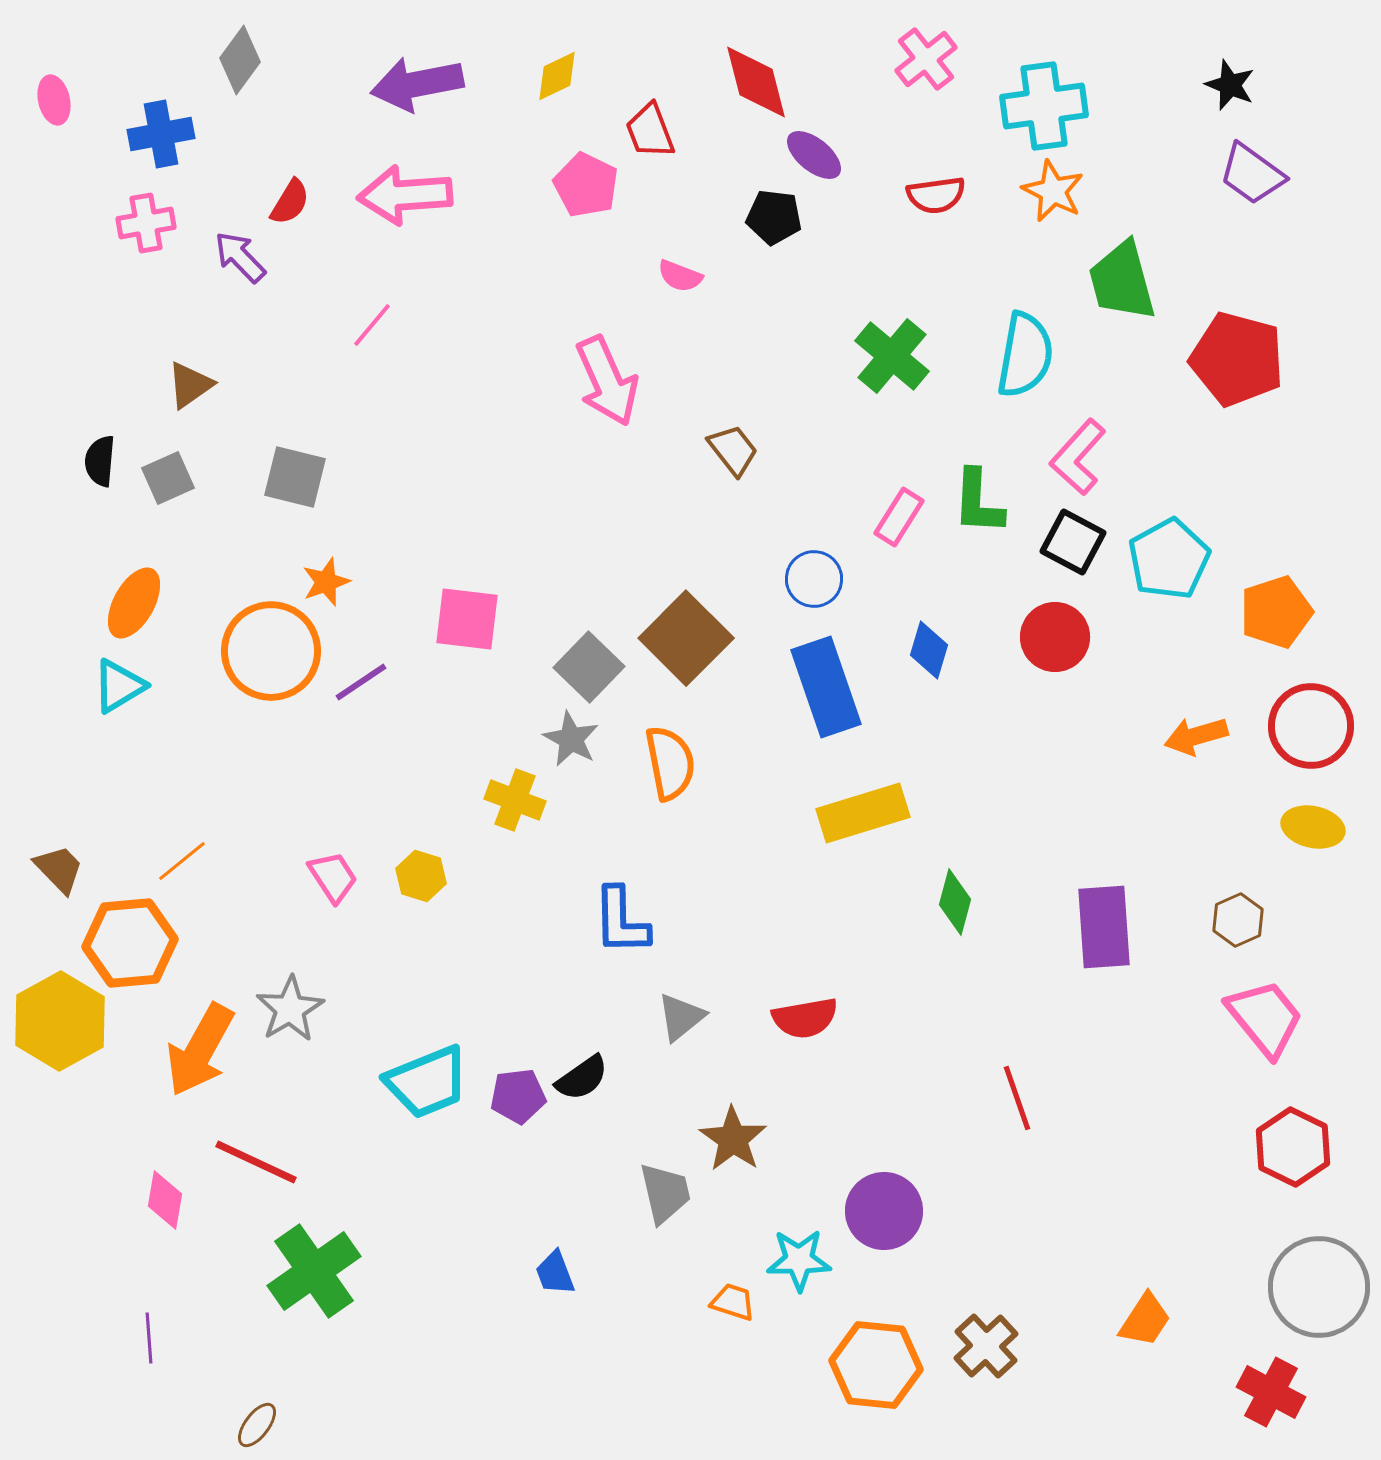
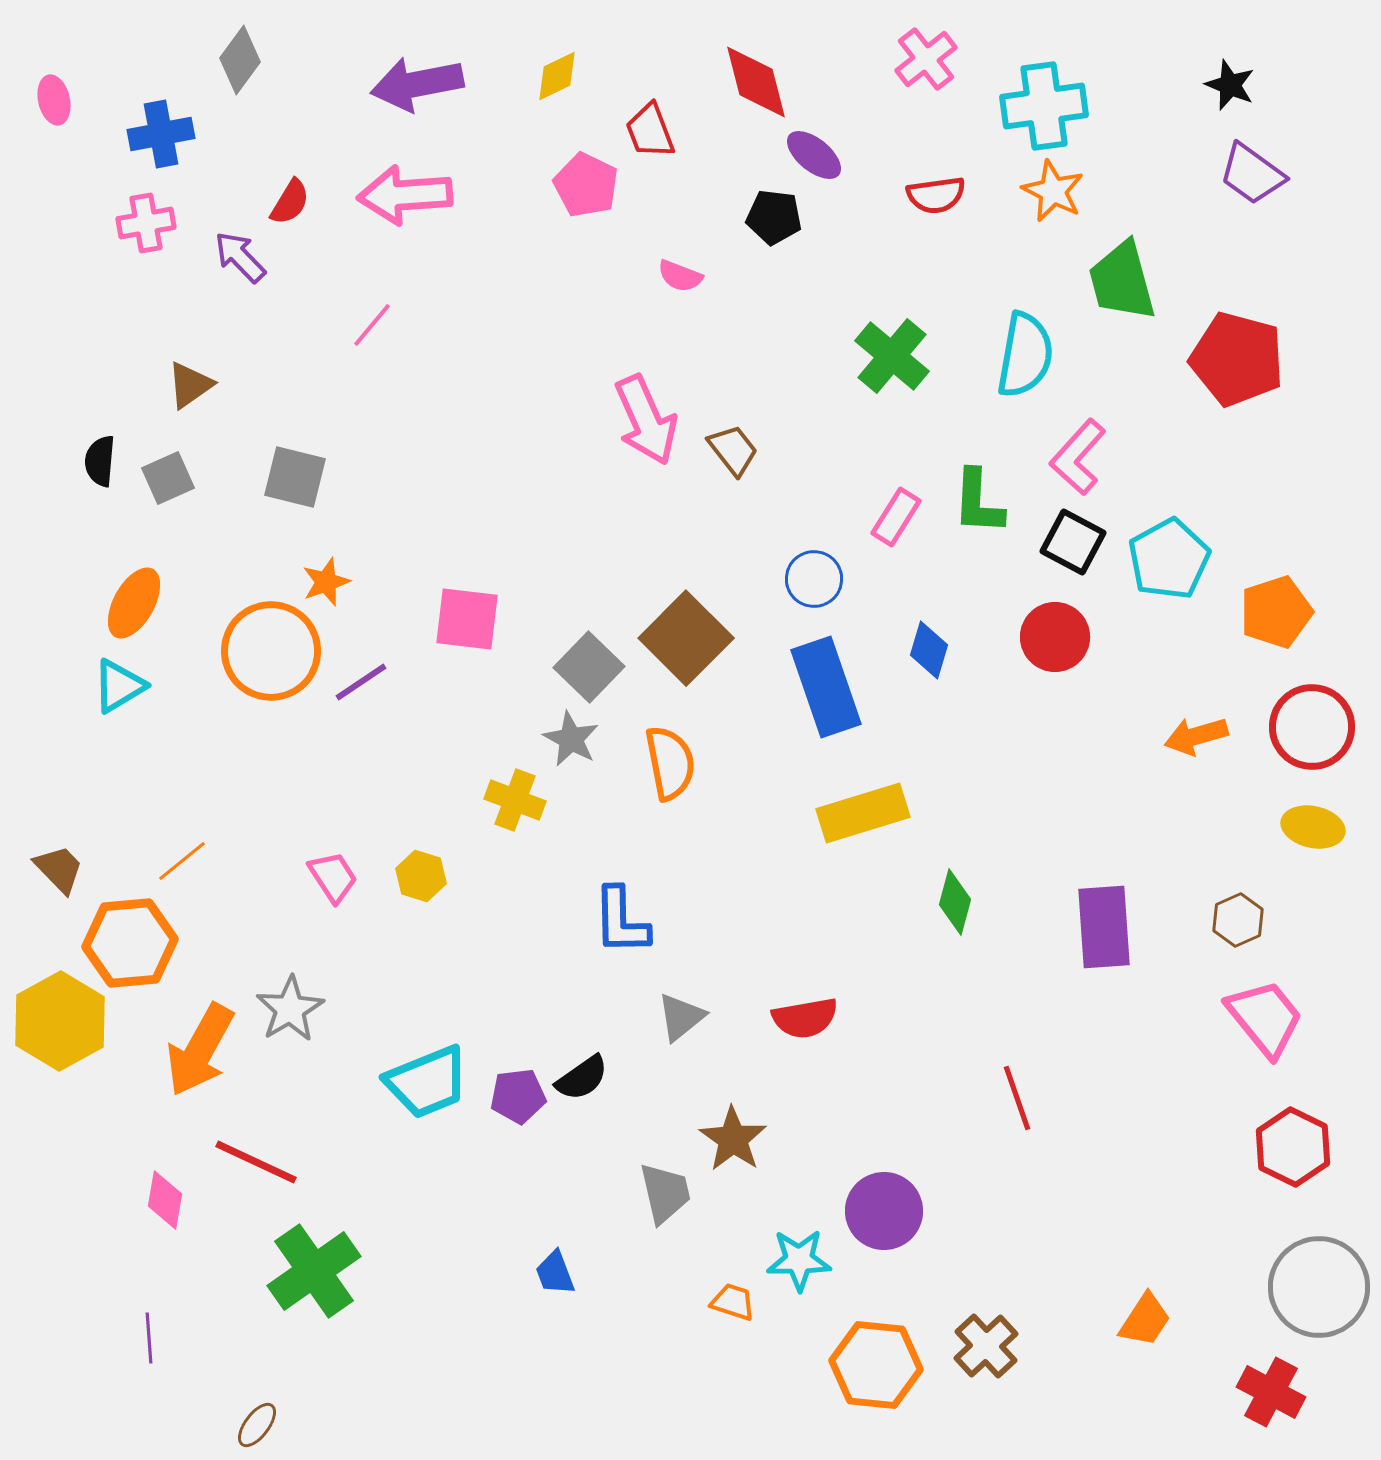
pink arrow at (607, 381): moved 39 px right, 39 px down
pink rectangle at (899, 517): moved 3 px left
red circle at (1311, 726): moved 1 px right, 1 px down
